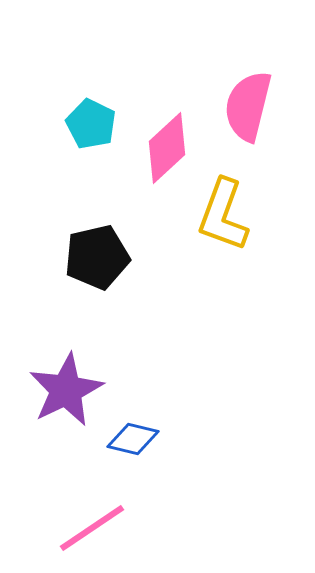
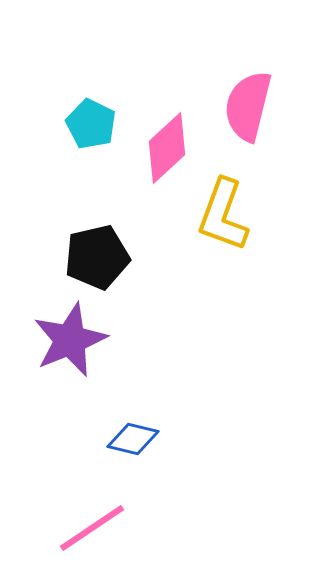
purple star: moved 4 px right, 50 px up; rotated 4 degrees clockwise
